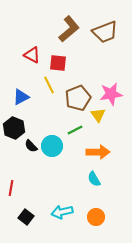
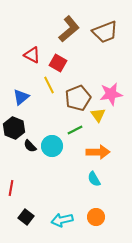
red square: rotated 24 degrees clockwise
blue triangle: rotated 12 degrees counterclockwise
black semicircle: moved 1 px left
cyan arrow: moved 8 px down
